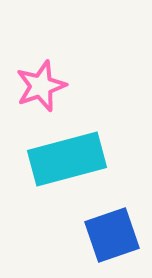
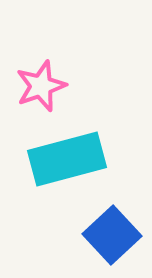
blue square: rotated 24 degrees counterclockwise
